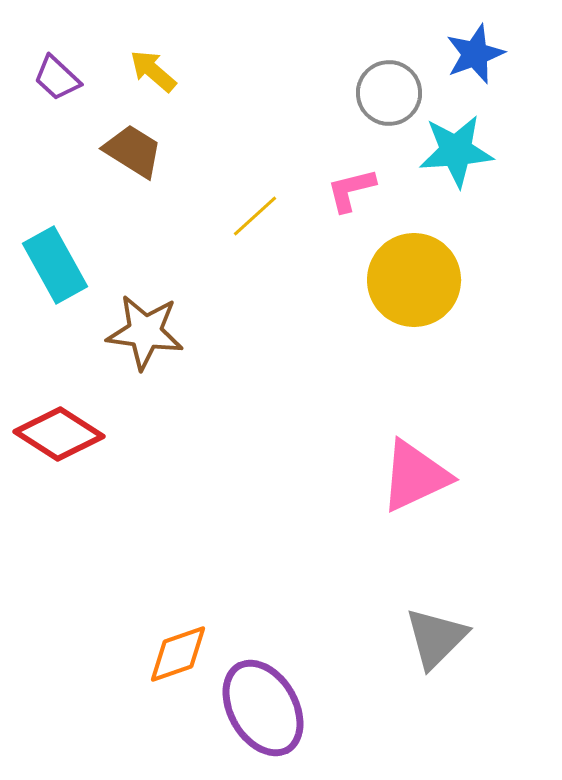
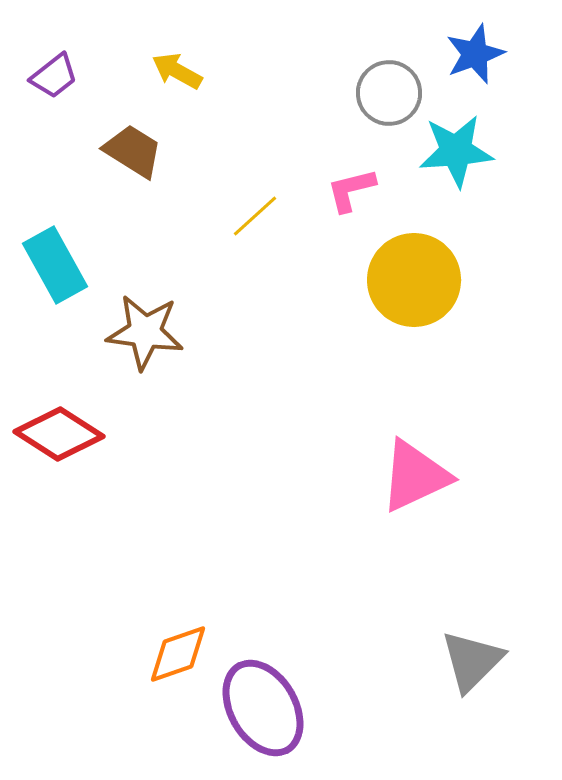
yellow arrow: moved 24 px right; rotated 12 degrees counterclockwise
purple trapezoid: moved 3 px left, 2 px up; rotated 81 degrees counterclockwise
gray triangle: moved 36 px right, 23 px down
